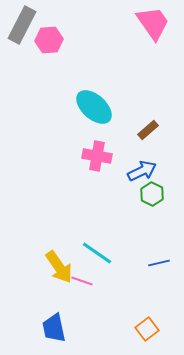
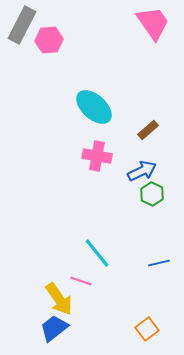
cyan line: rotated 16 degrees clockwise
yellow arrow: moved 32 px down
pink line: moved 1 px left
blue trapezoid: rotated 64 degrees clockwise
